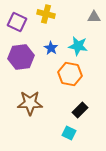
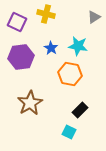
gray triangle: rotated 32 degrees counterclockwise
brown star: rotated 30 degrees counterclockwise
cyan square: moved 1 px up
